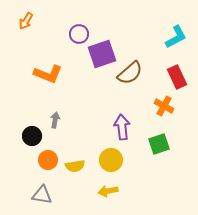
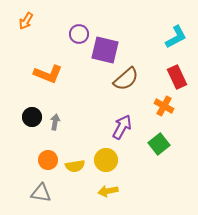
purple square: moved 3 px right, 4 px up; rotated 32 degrees clockwise
brown semicircle: moved 4 px left, 6 px down
gray arrow: moved 2 px down
purple arrow: rotated 35 degrees clockwise
black circle: moved 19 px up
green square: rotated 20 degrees counterclockwise
yellow circle: moved 5 px left
gray triangle: moved 1 px left, 2 px up
